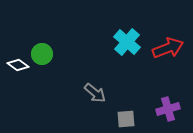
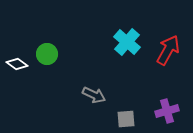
red arrow: moved 2 px down; rotated 40 degrees counterclockwise
green circle: moved 5 px right
white diamond: moved 1 px left, 1 px up
gray arrow: moved 1 px left, 2 px down; rotated 15 degrees counterclockwise
purple cross: moved 1 px left, 2 px down
